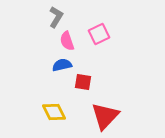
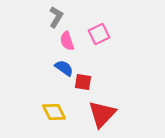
blue semicircle: moved 2 px right, 3 px down; rotated 48 degrees clockwise
red triangle: moved 3 px left, 2 px up
